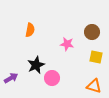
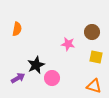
orange semicircle: moved 13 px left, 1 px up
pink star: moved 1 px right
purple arrow: moved 7 px right
